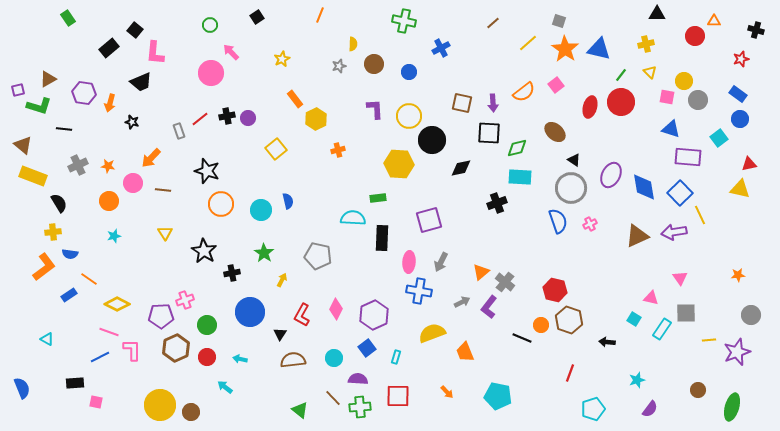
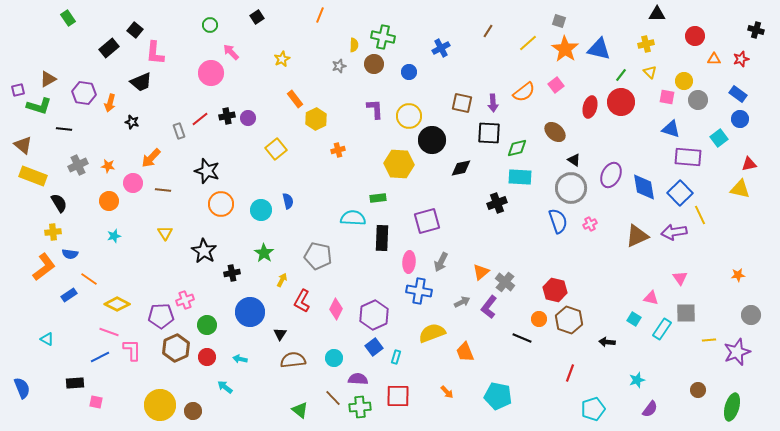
green cross at (404, 21): moved 21 px left, 16 px down
orange triangle at (714, 21): moved 38 px down
brown line at (493, 23): moved 5 px left, 8 px down; rotated 16 degrees counterclockwise
yellow semicircle at (353, 44): moved 1 px right, 1 px down
purple square at (429, 220): moved 2 px left, 1 px down
red L-shape at (302, 315): moved 14 px up
orange circle at (541, 325): moved 2 px left, 6 px up
blue square at (367, 348): moved 7 px right, 1 px up
brown circle at (191, 412): moved 2 px right, 1 px up
